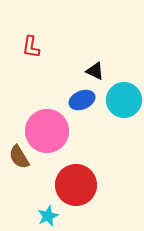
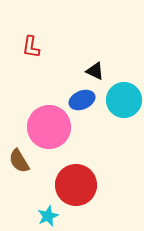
pink circle: moved 2 px right, 4 px up
brown semicircle: moved 4 px down
